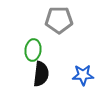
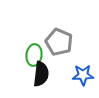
gray pentagon: moved 22 px down; rotated 24 degrees clockwise
green ellipse: moved 1 px right, 5 px down
